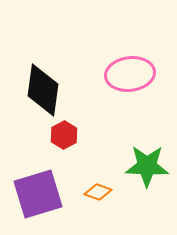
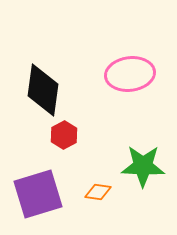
green star: moved 4 px left
orange diamond: rotated 12 degrees counterclockwise
